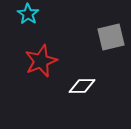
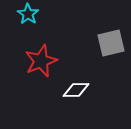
gray square: moved 6 px down
white diamond: moved 6 px left, 4 px down
